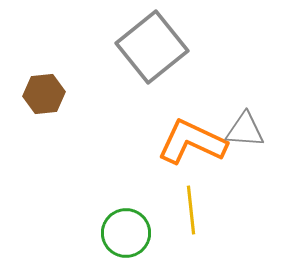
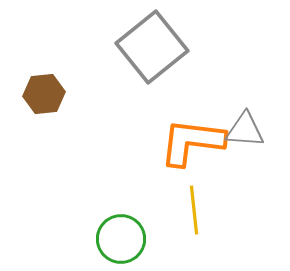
orange L-shape: rotated 18 degrees counterclockwise
yellow line: moved 3 px right
green circle: moved 5 px left, 6 px down
